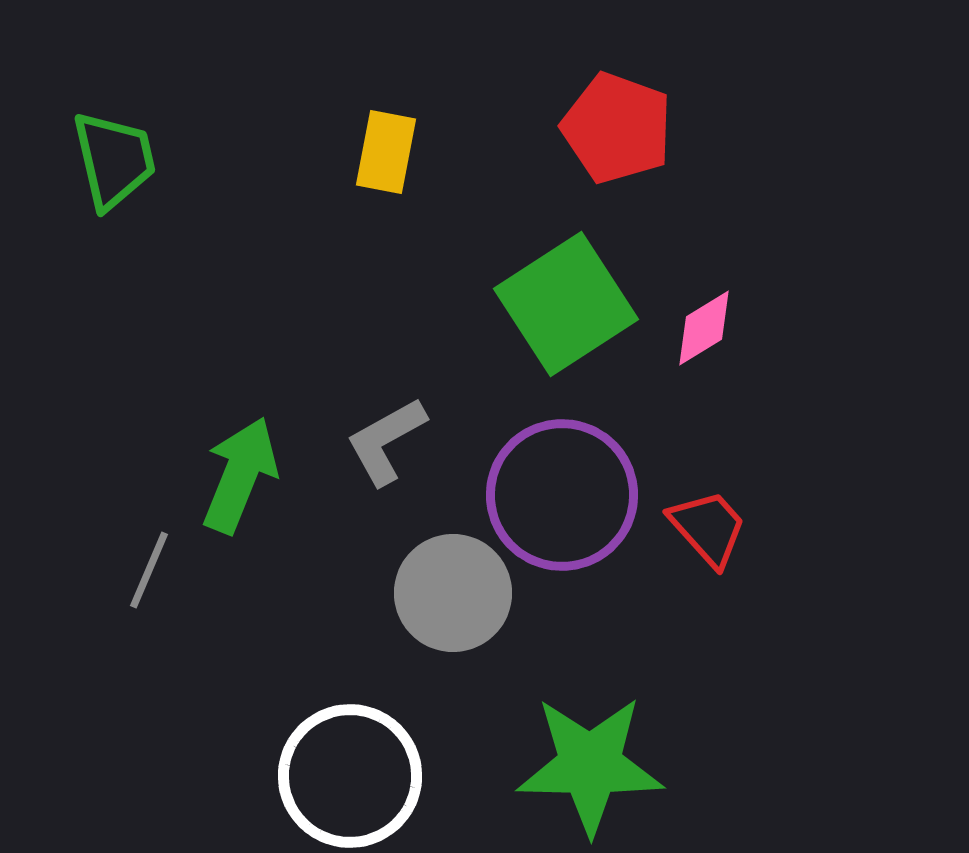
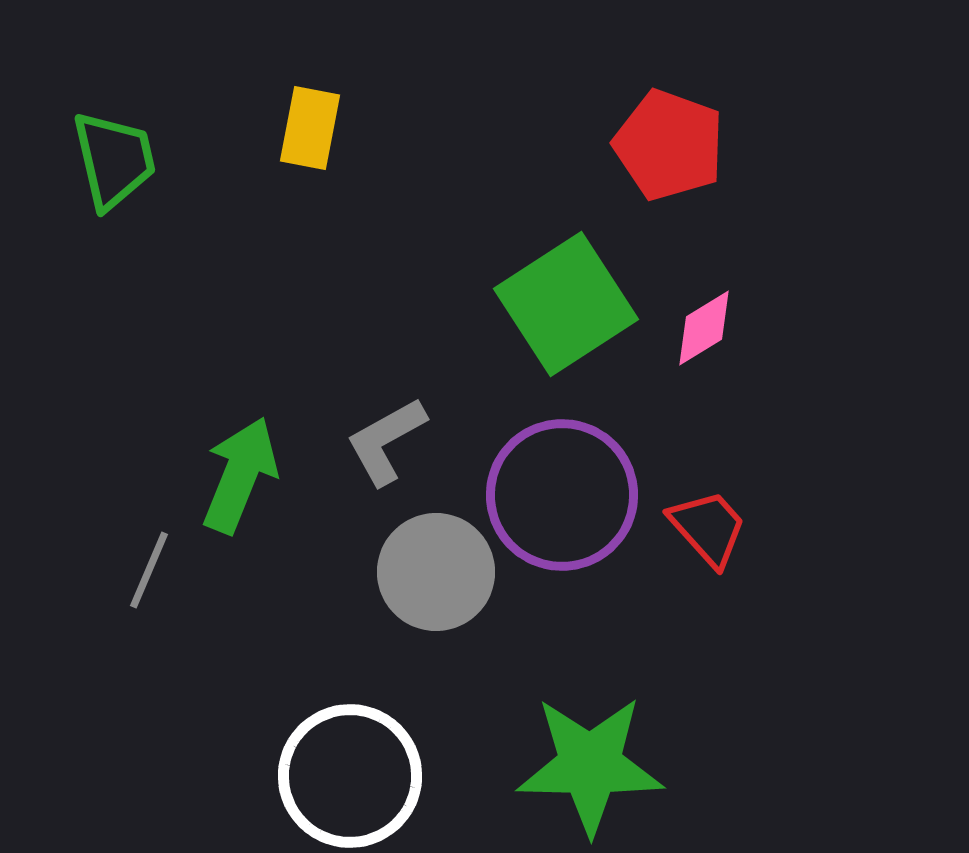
red pentagon: moved 52 px right, 17 px down
yellow rectangle: moved 76 px left, 24 px up
gray circle: moved 17 px left, 21 px up
